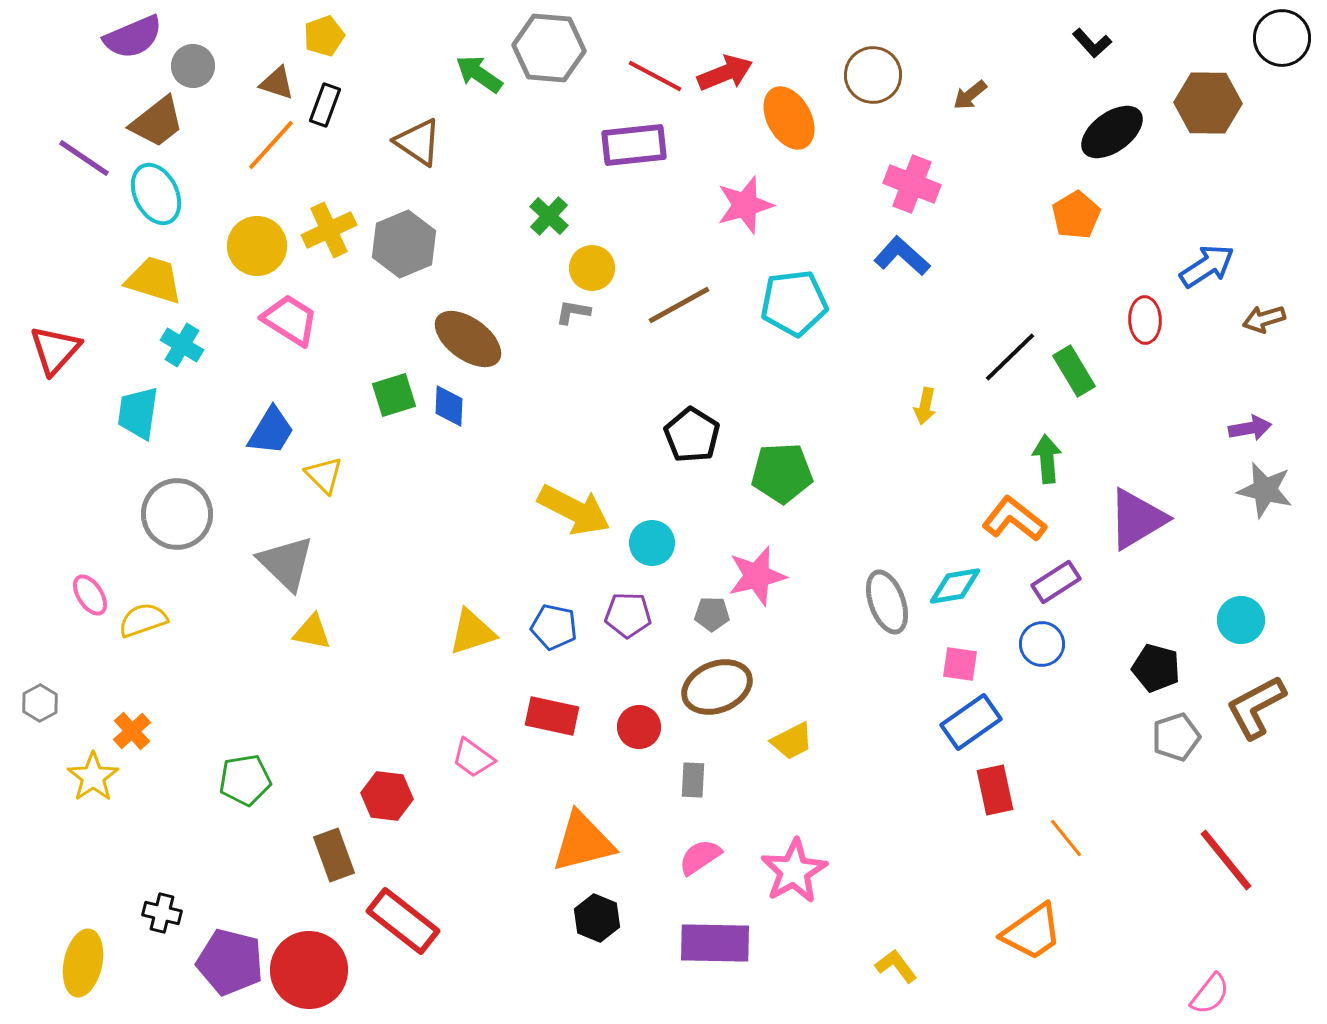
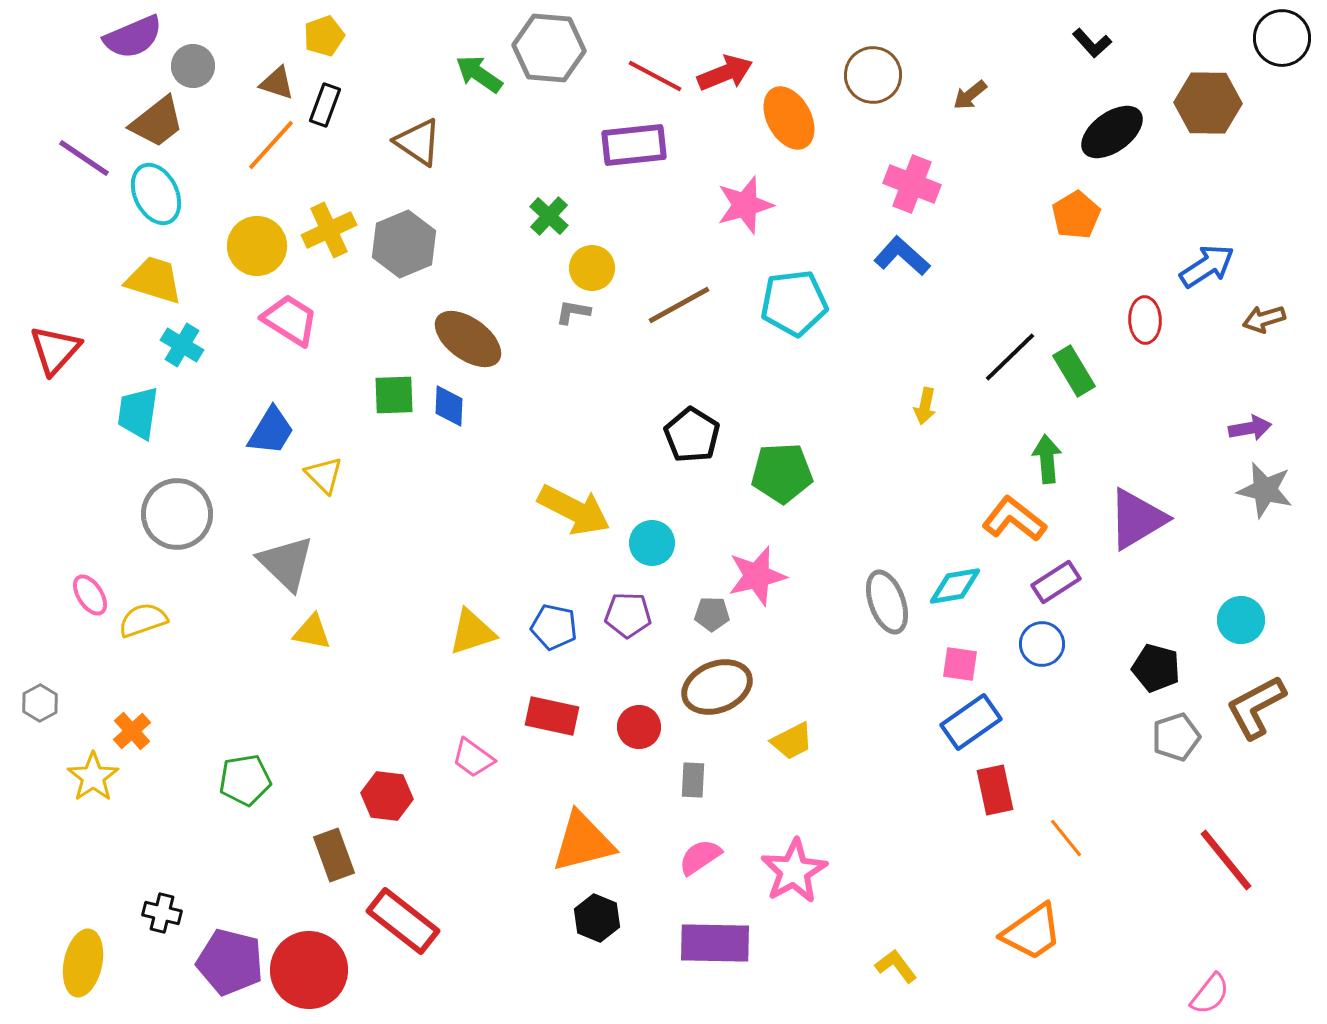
green square at (394, 395): rotated 15 degrees clockwise
